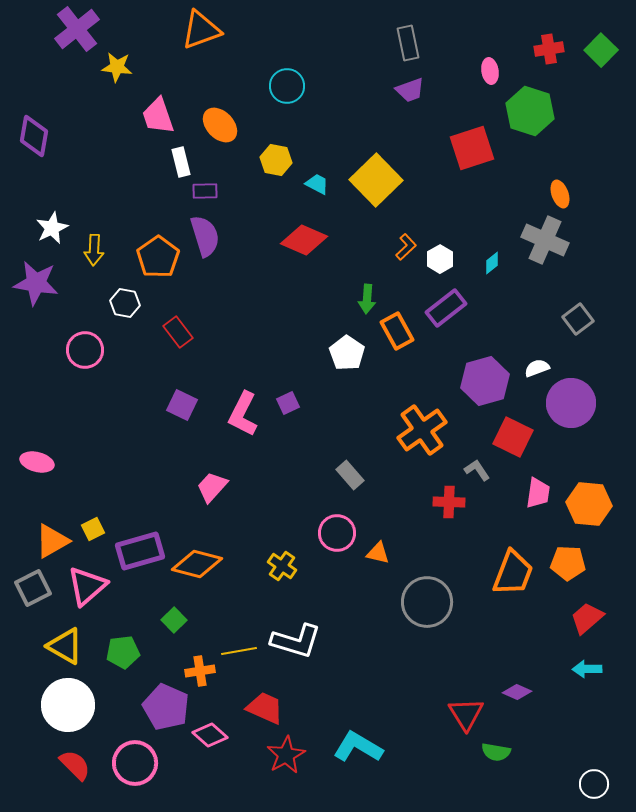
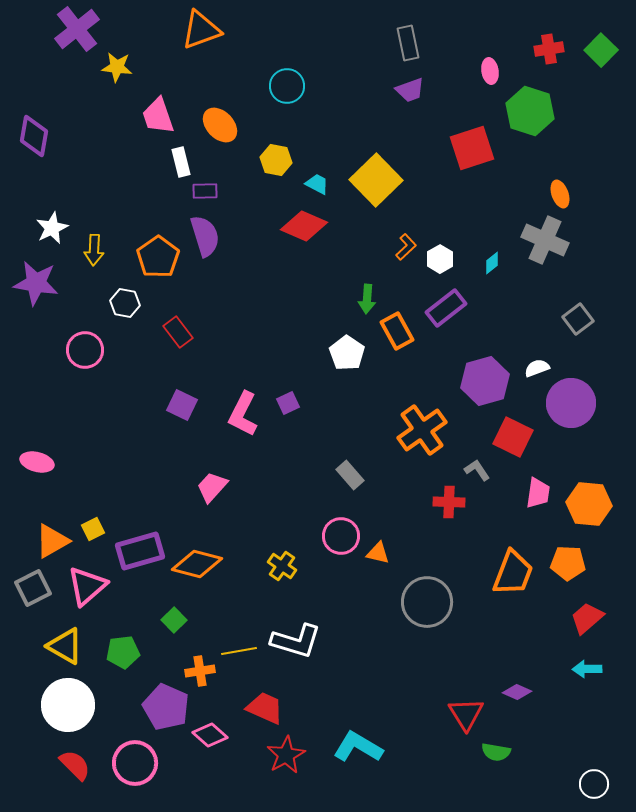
red diamond at (304, 240): moved 14 px up
pink circle at (337, 533): moved 4 px right, 3 px down
